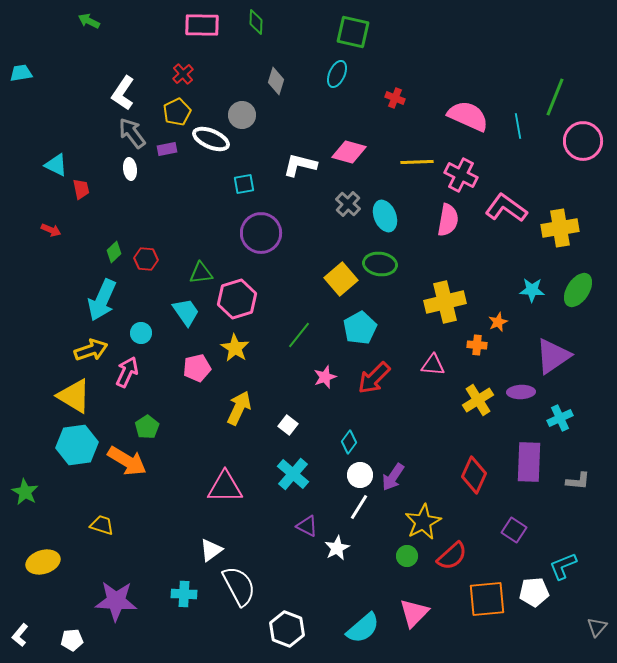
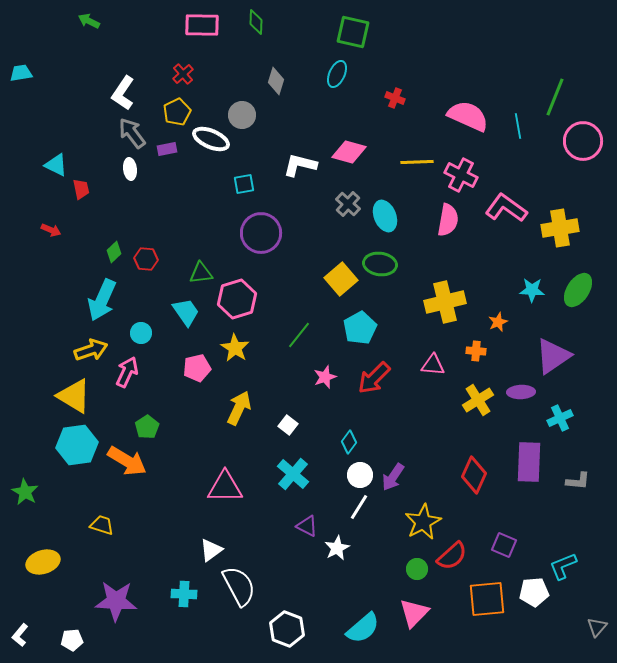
orange cross at (477, 345): moved 1 px left, 6 px down
purple square at (514, 530): moved 10 px left, 15 px down; rotated 10 degrees counterclockwise
green circle at (407, 556): moved 10 px right, 13 px down
